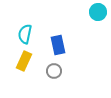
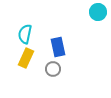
blue rectangle: moved 2 px down
yellow rectangle: moved 2 px right, 3 px up
gray circle: moved 1 px left, 2 px up
